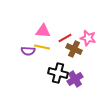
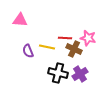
pink triangle: moved 23 px left, 11 px up
red line: rotated 32 degrees clockwise
yellow line: moved 5 px right
purple semicircle: rotated 64 degrees clockwise
purple cross: moved 5 px right, 5 px up
